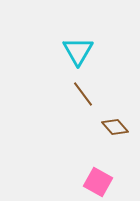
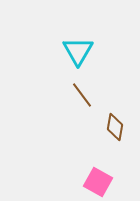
brown line: moved 1 px left, 1 px down
brown diamond: rotated 52 degrees clockwise
